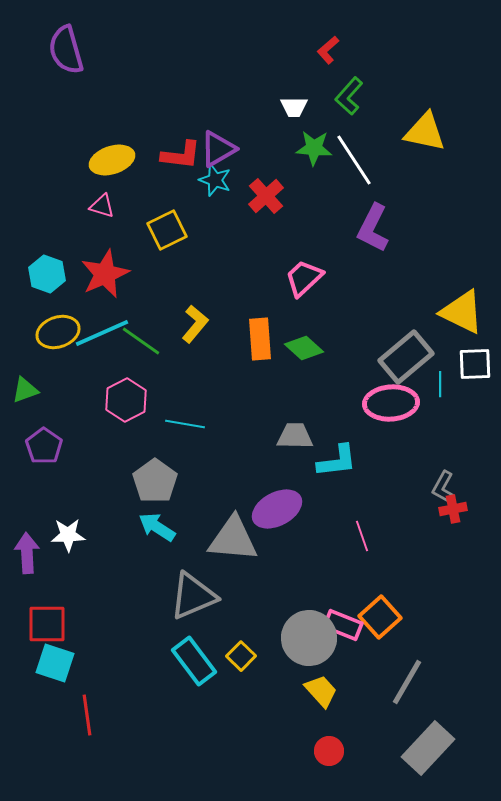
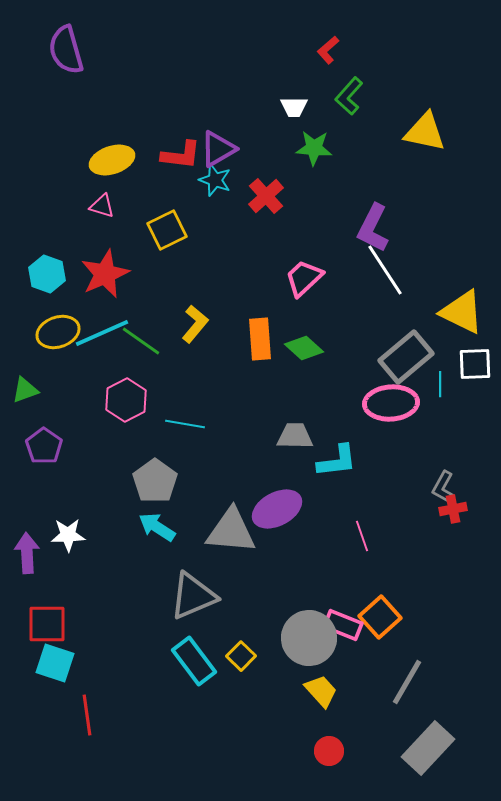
white line at (354, 160): moved 31 px right, 110 px down
gray triangle at (233, 539): moved 2 px left, 8 px up
